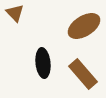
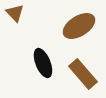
brown ellipse: moved 5 px left
black ellipse: rotated 16 degrees counterclockwise
